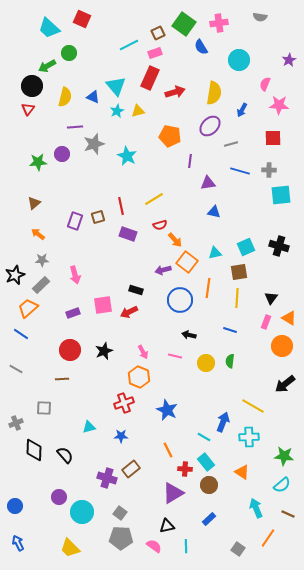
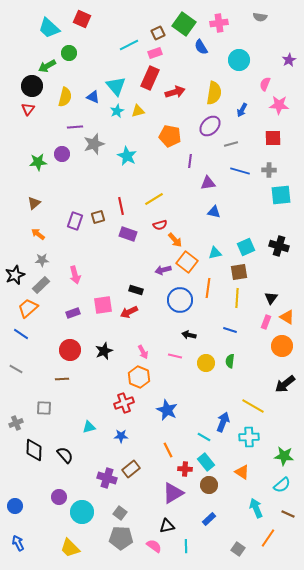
orange triangle at (289, 318): moved 2 px left, 1 px up
